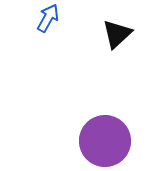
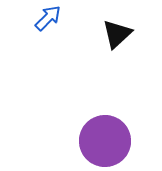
blue arrow: rotated 16 degrees clockwise
